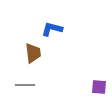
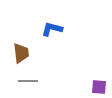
brown trapezoid: moved 12 px left
gray line: moved 3 px right, 4 px up
